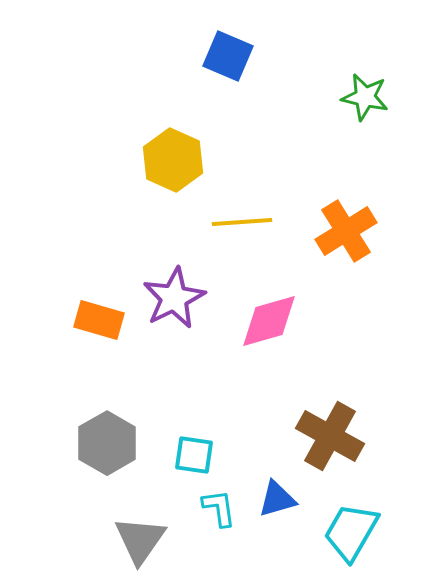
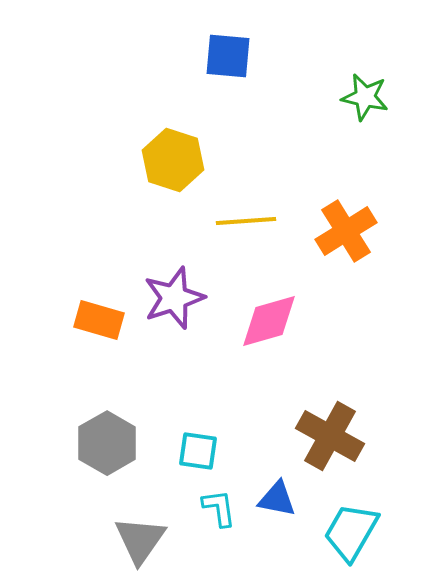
blue square: rotated 18 degrees counterclockwise
yellow hexagon: rotated 6 degrees counterclockwise
yellow line: moved 4 px right, 1 px up
purple star: rotated 8 degrees clockwise
cyan square: moved 4 px right, 4 px up
blue triangle: rotated 27 degrees clockwise
